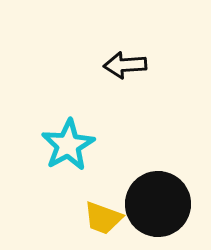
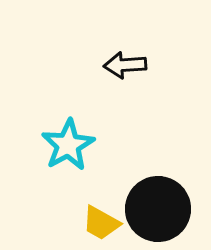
black circle: moved 5 px down
yellow trapezoid: moved 2 px left, 5 px down; rotated 9 degrees clockwise
